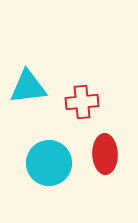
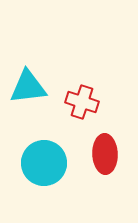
red cross: rotated 24 degrees clockwise
cyan circle: moved 5 px left
